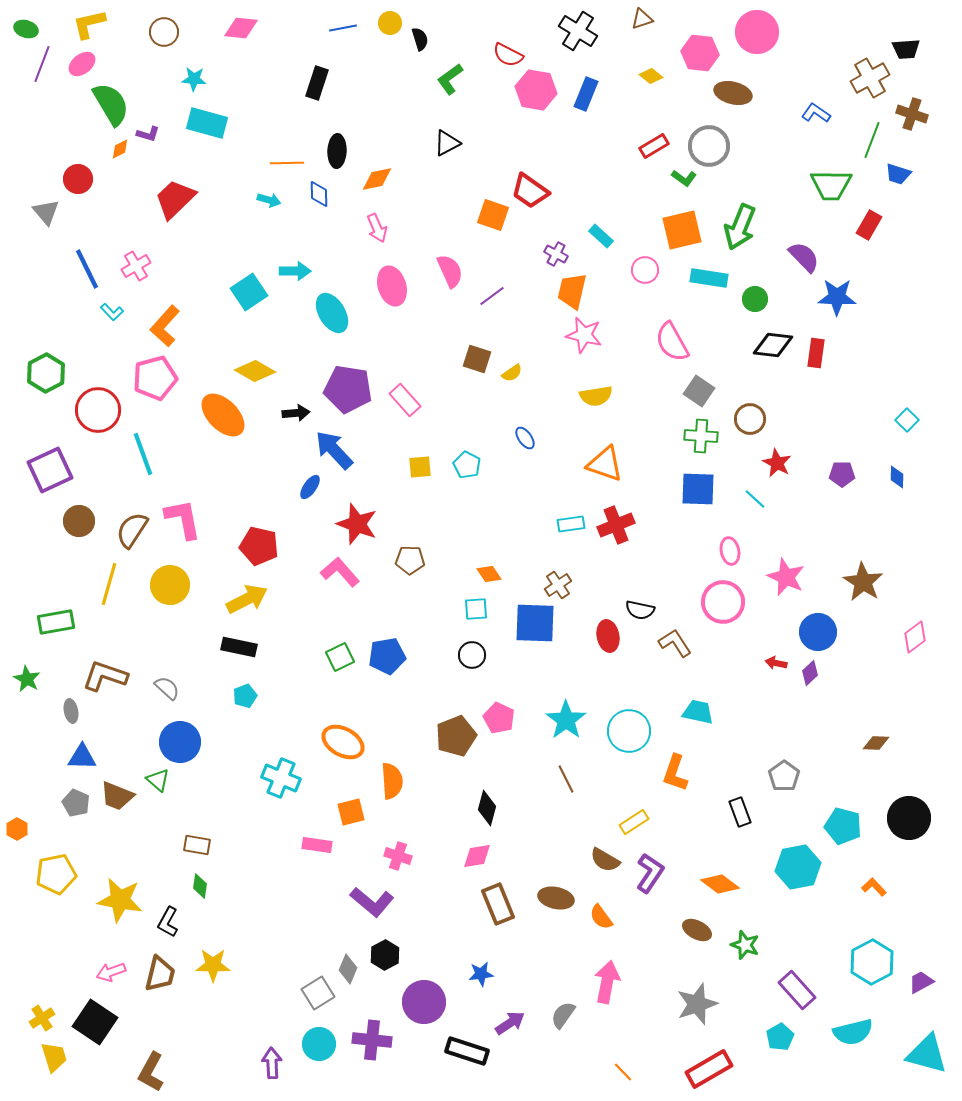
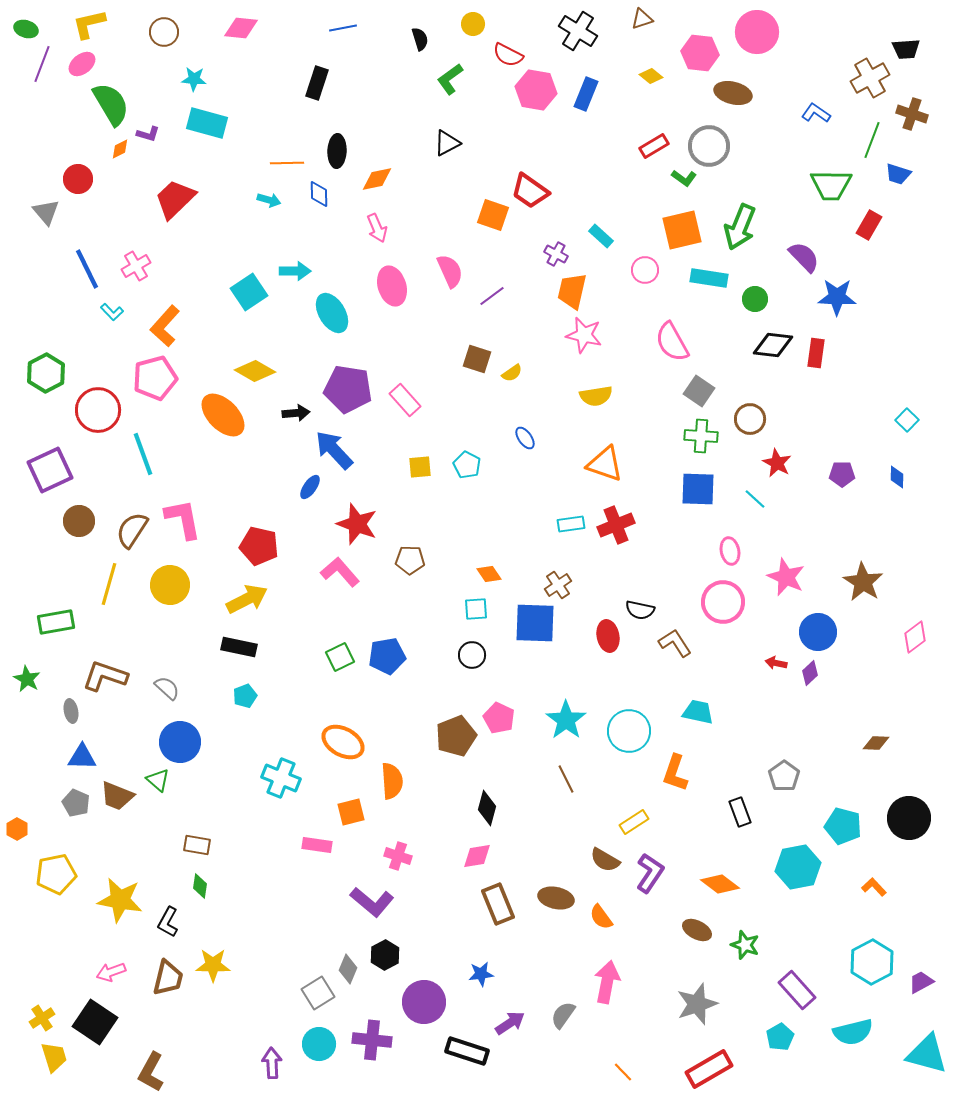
yellow circle at (390, 23): moved 83 px right, 1 px down
brown trapezoid at (160, 974): moved 8 px right, 4 px down
